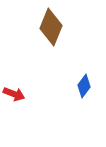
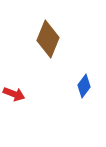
brown diamond: moved 3 px left, 12 px down
